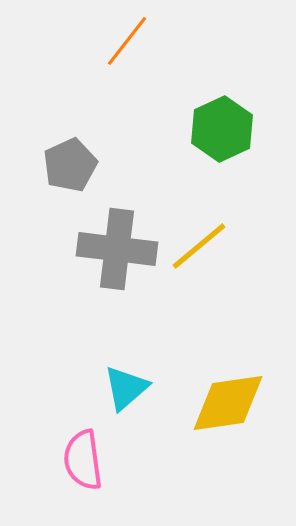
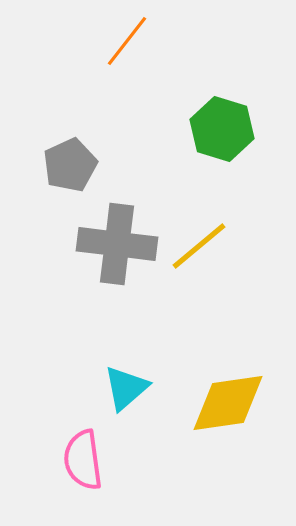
green hexagon: rotated 18 degrees counterclockwise
gray cross: moved 5 px up
